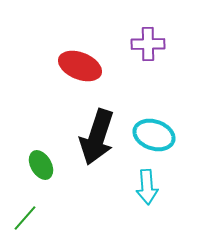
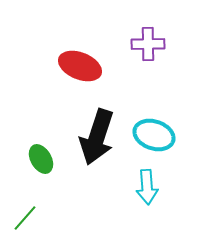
green ellipse: moved 6 px up
